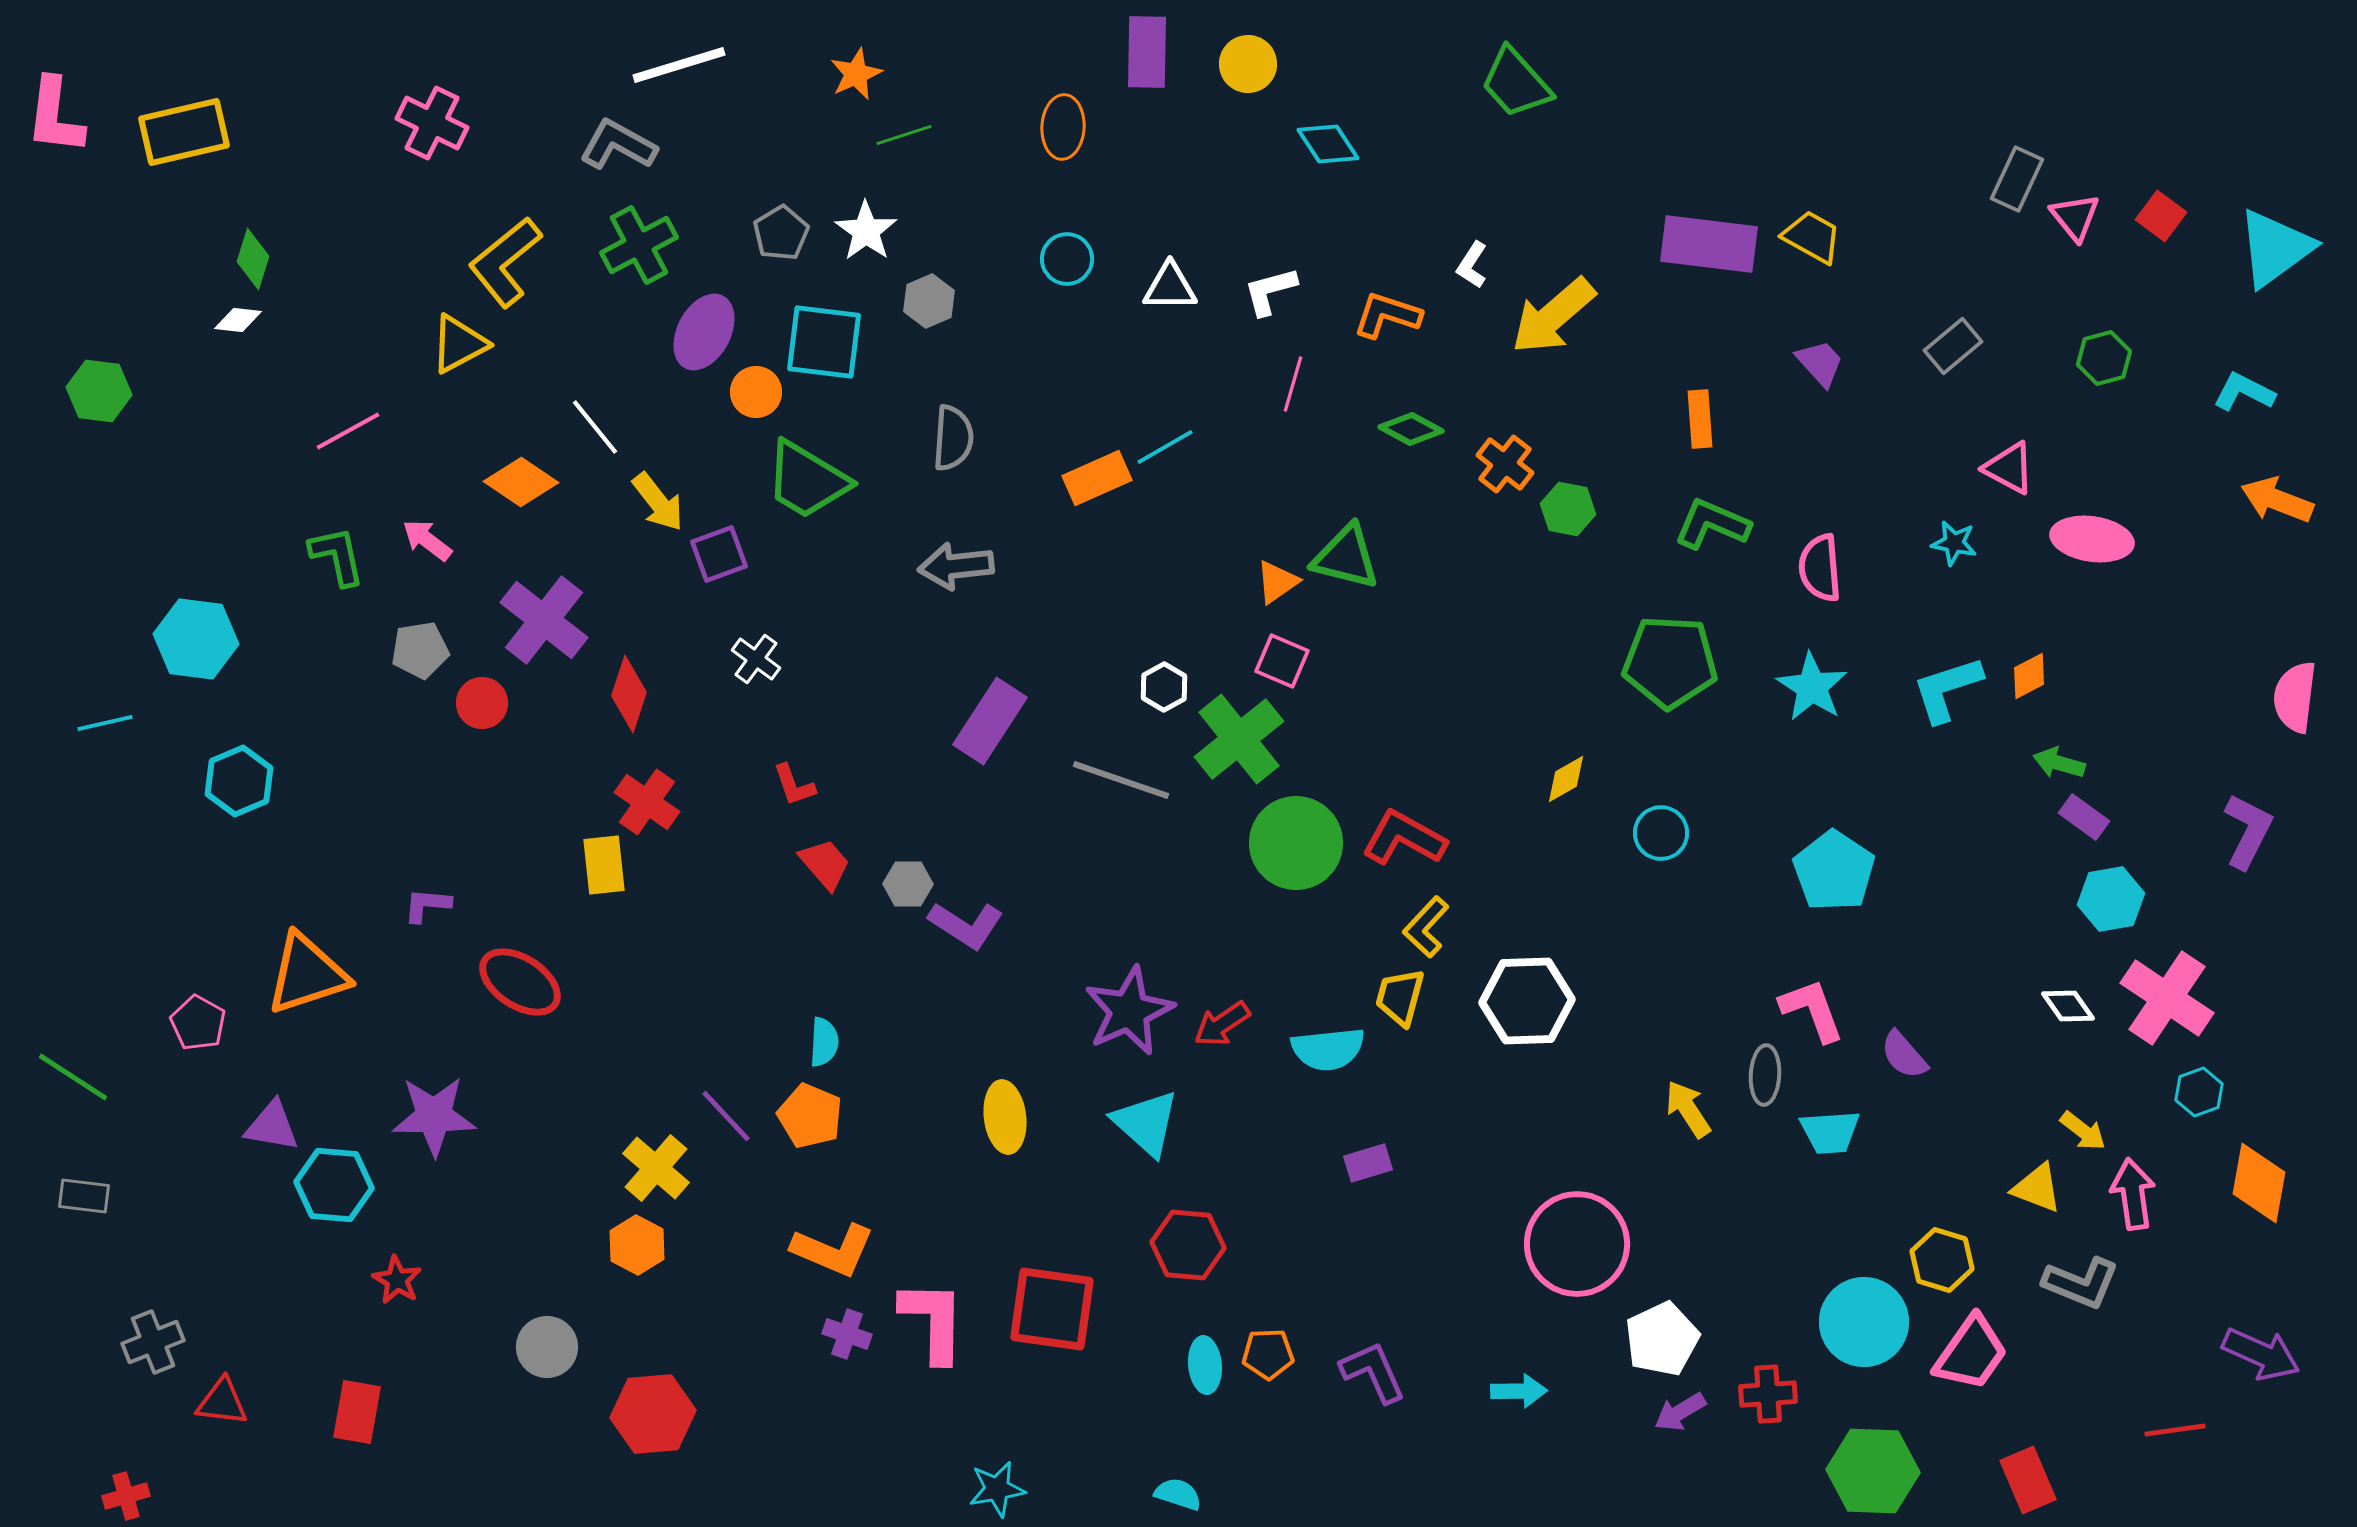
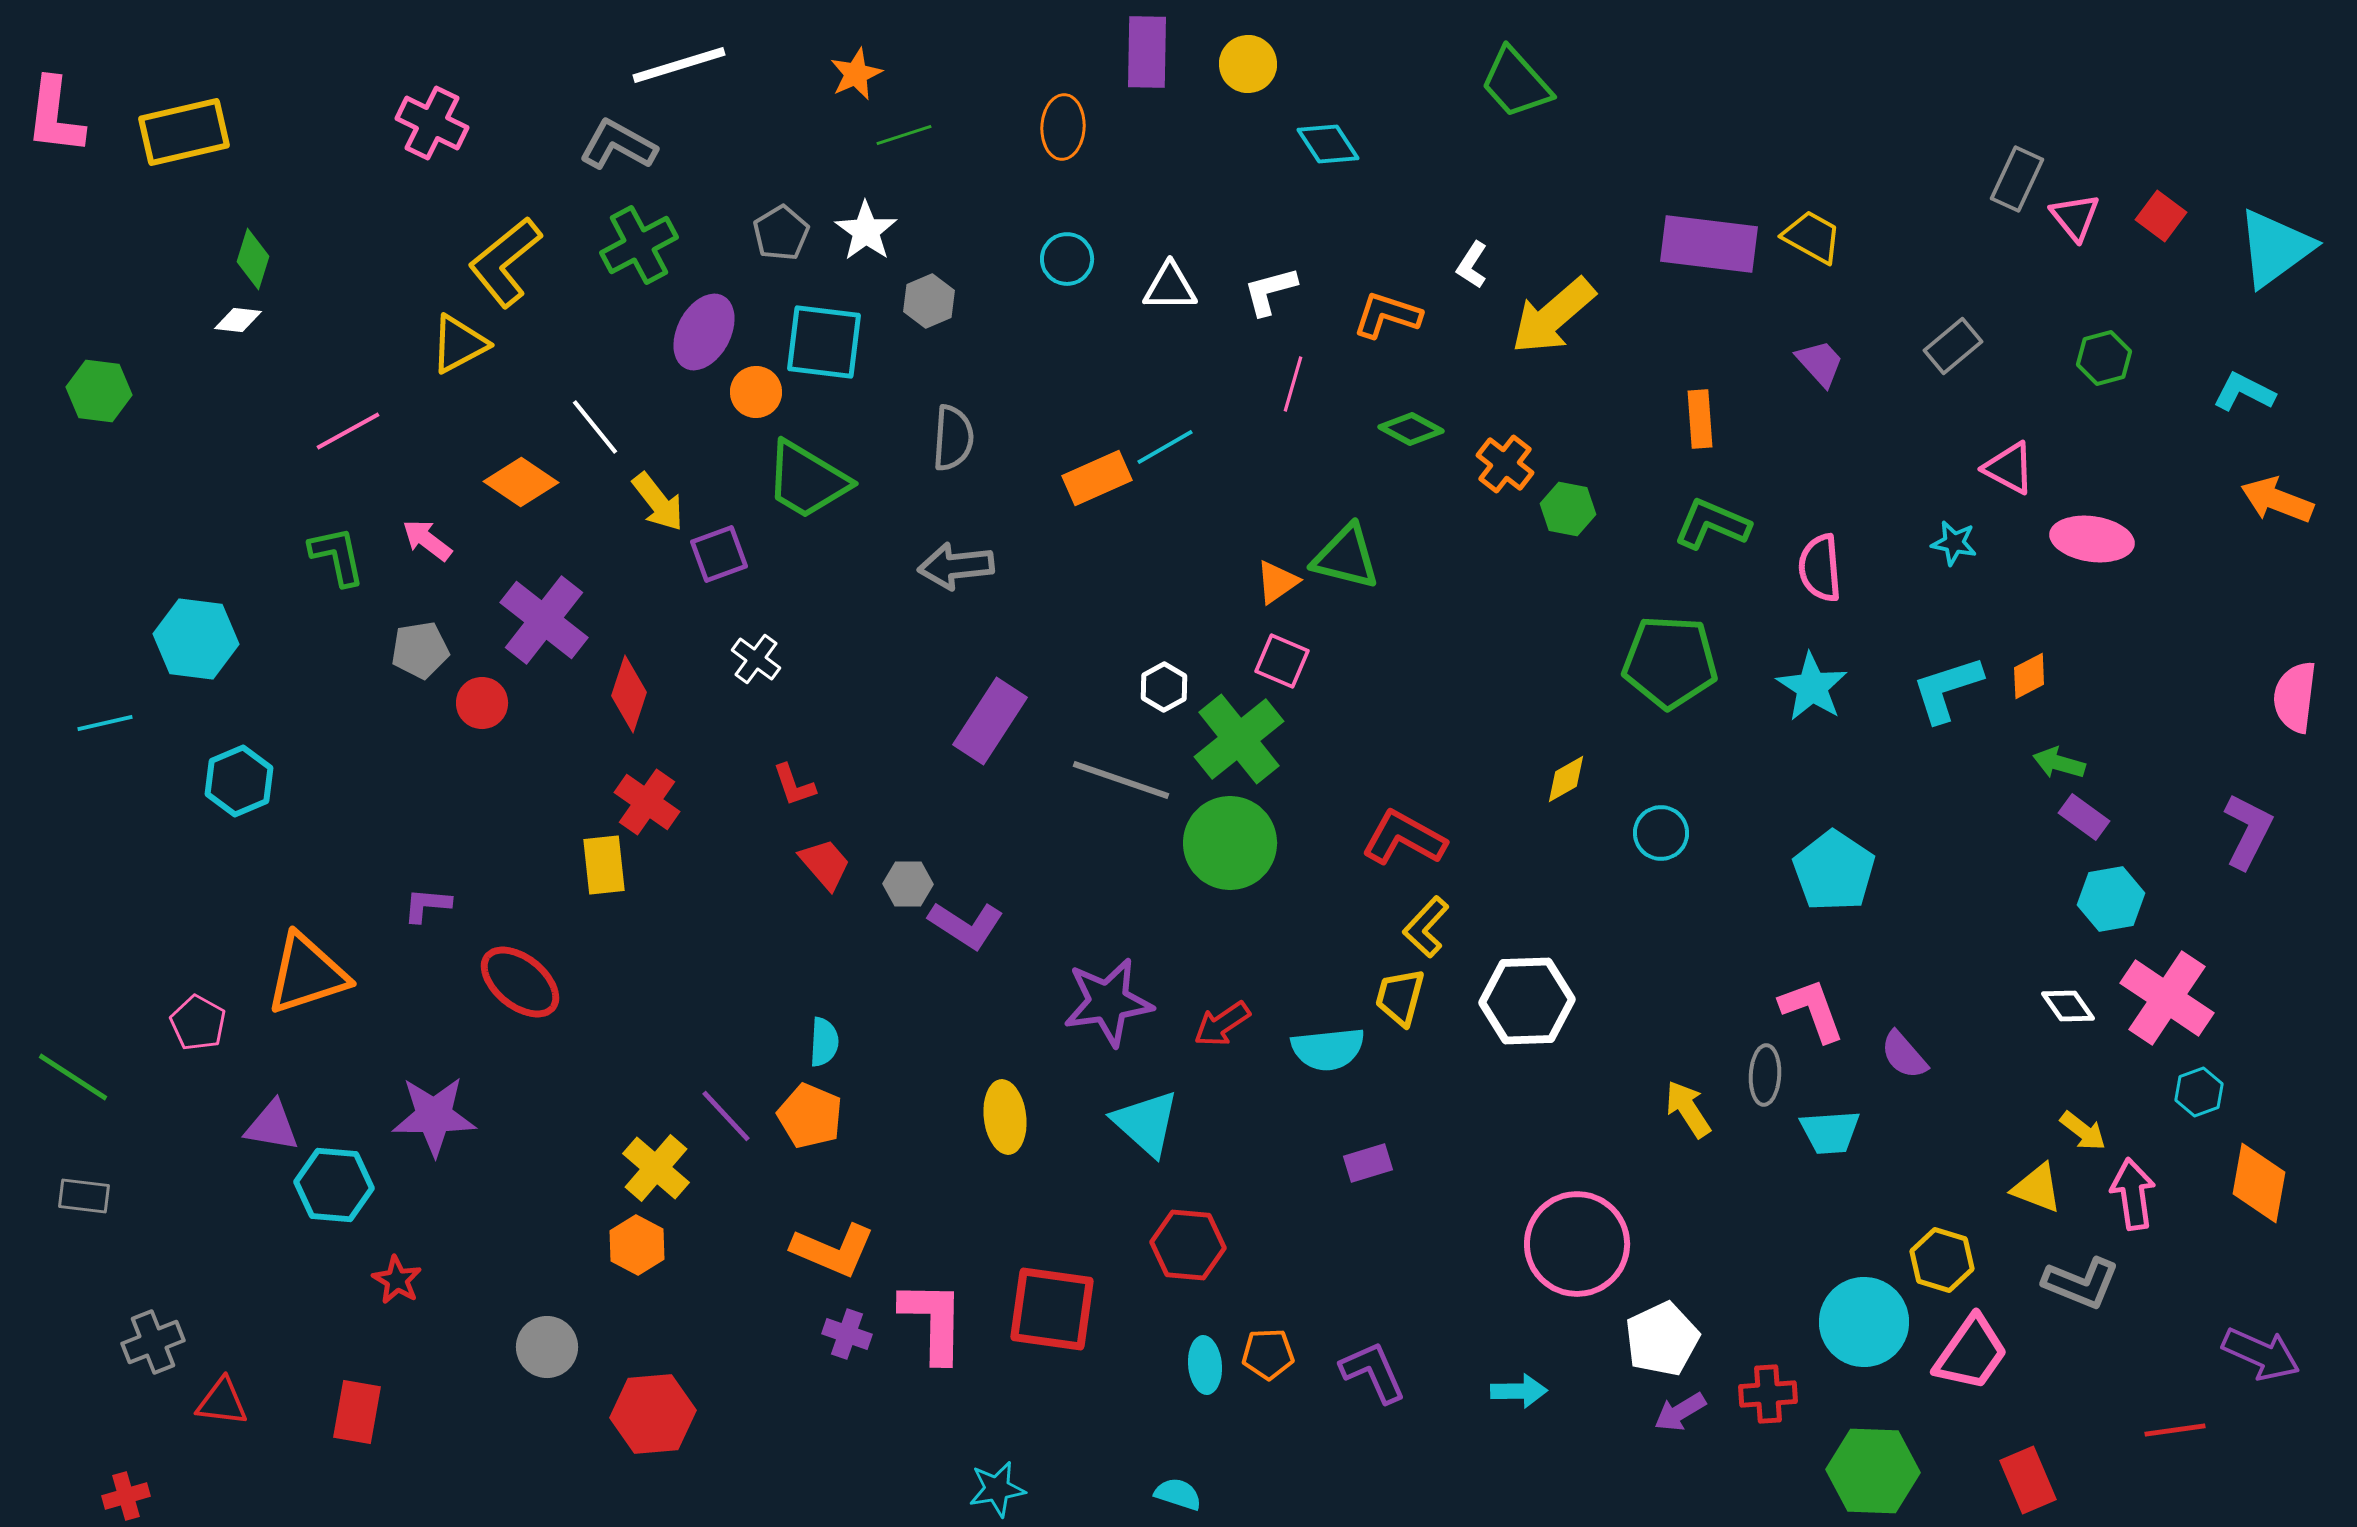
green circle at (1296, 843): moved 66 px left
red ellipse at (520, 982): rotated 6 degrees clockwise
purple star at (1129, 1011): moved 21 px left, 9 px up; rotated 16 degrees clockwise
